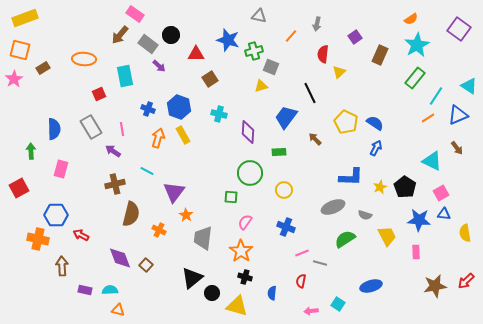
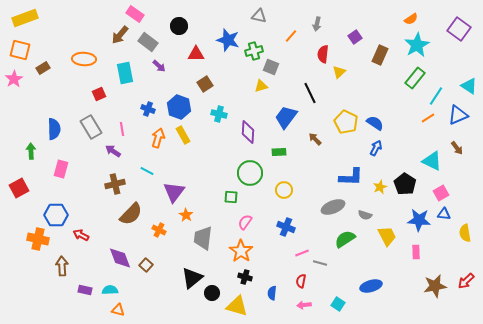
black circle at (171, 35): moved 8 px right, 9 px up
gray rectangle at (148, 44): moved 2 px up
cyan rectangle at (125, 76): moved 3 px up
brown square at (210, 79): moved 5 px left, 5 px down
black pentagon at (405, 187): moved 3 px up
brown semicircle at (131, 214): rotated 30 degrees clockwise
pink arrow at (311, 311): moved 7 px left, 6 px up
